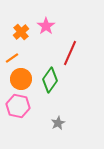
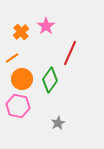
orange circle: moved 1 px right
